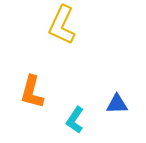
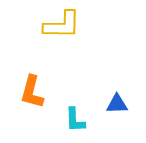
yellow L-shape: rotated 114 degrees counterclockwise
cyan L-shape: rotated 36 degrees counterclockwise
